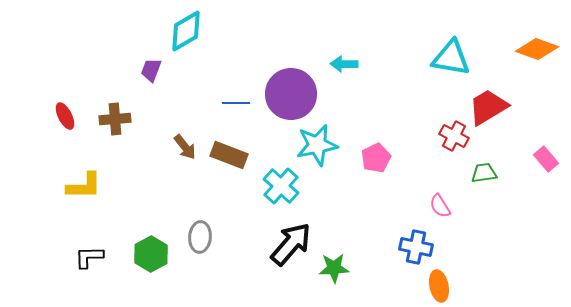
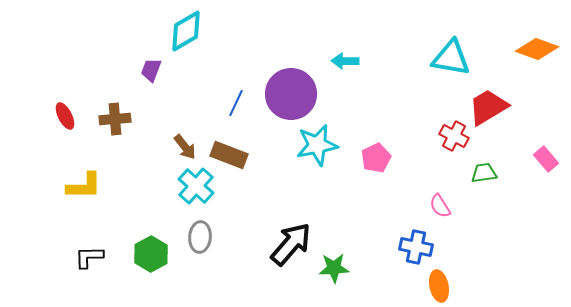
cyan arrow: moved 1 px right, 3 px up
blue line: rotated 64 degrees counterclockwise
cyan cross: moved 85 px left
